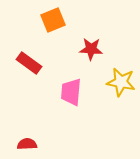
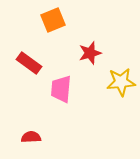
red star: moved 1 px left, 4 px down; rotated 20 degrees counterclockwise
yellow star: rotated 16 degrees counterclockwise
pink trapezoid: moved 10 px left, 3 px up
red semicircle: moved 4 px right, 7 px up
